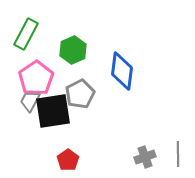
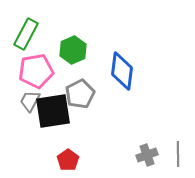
pink pentagon: moved 7 px up; rotated 24 degrees clockwise
gray cross: moved 2 px right, 2 px up
